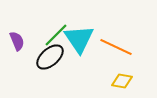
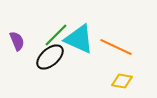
cyan triangle: rotated 32 degrees counterclockwise
